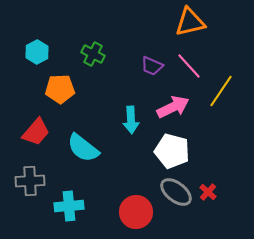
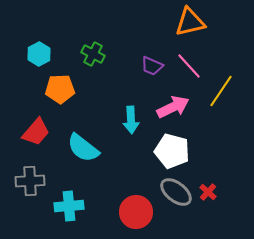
cyan hexagon: moved 2 px right, 2 px down
